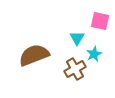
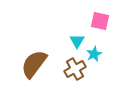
cyan triangle: moved 3 px down
brown semicircle: moved 9 px down; rotated 32 degrees counterclockwise
